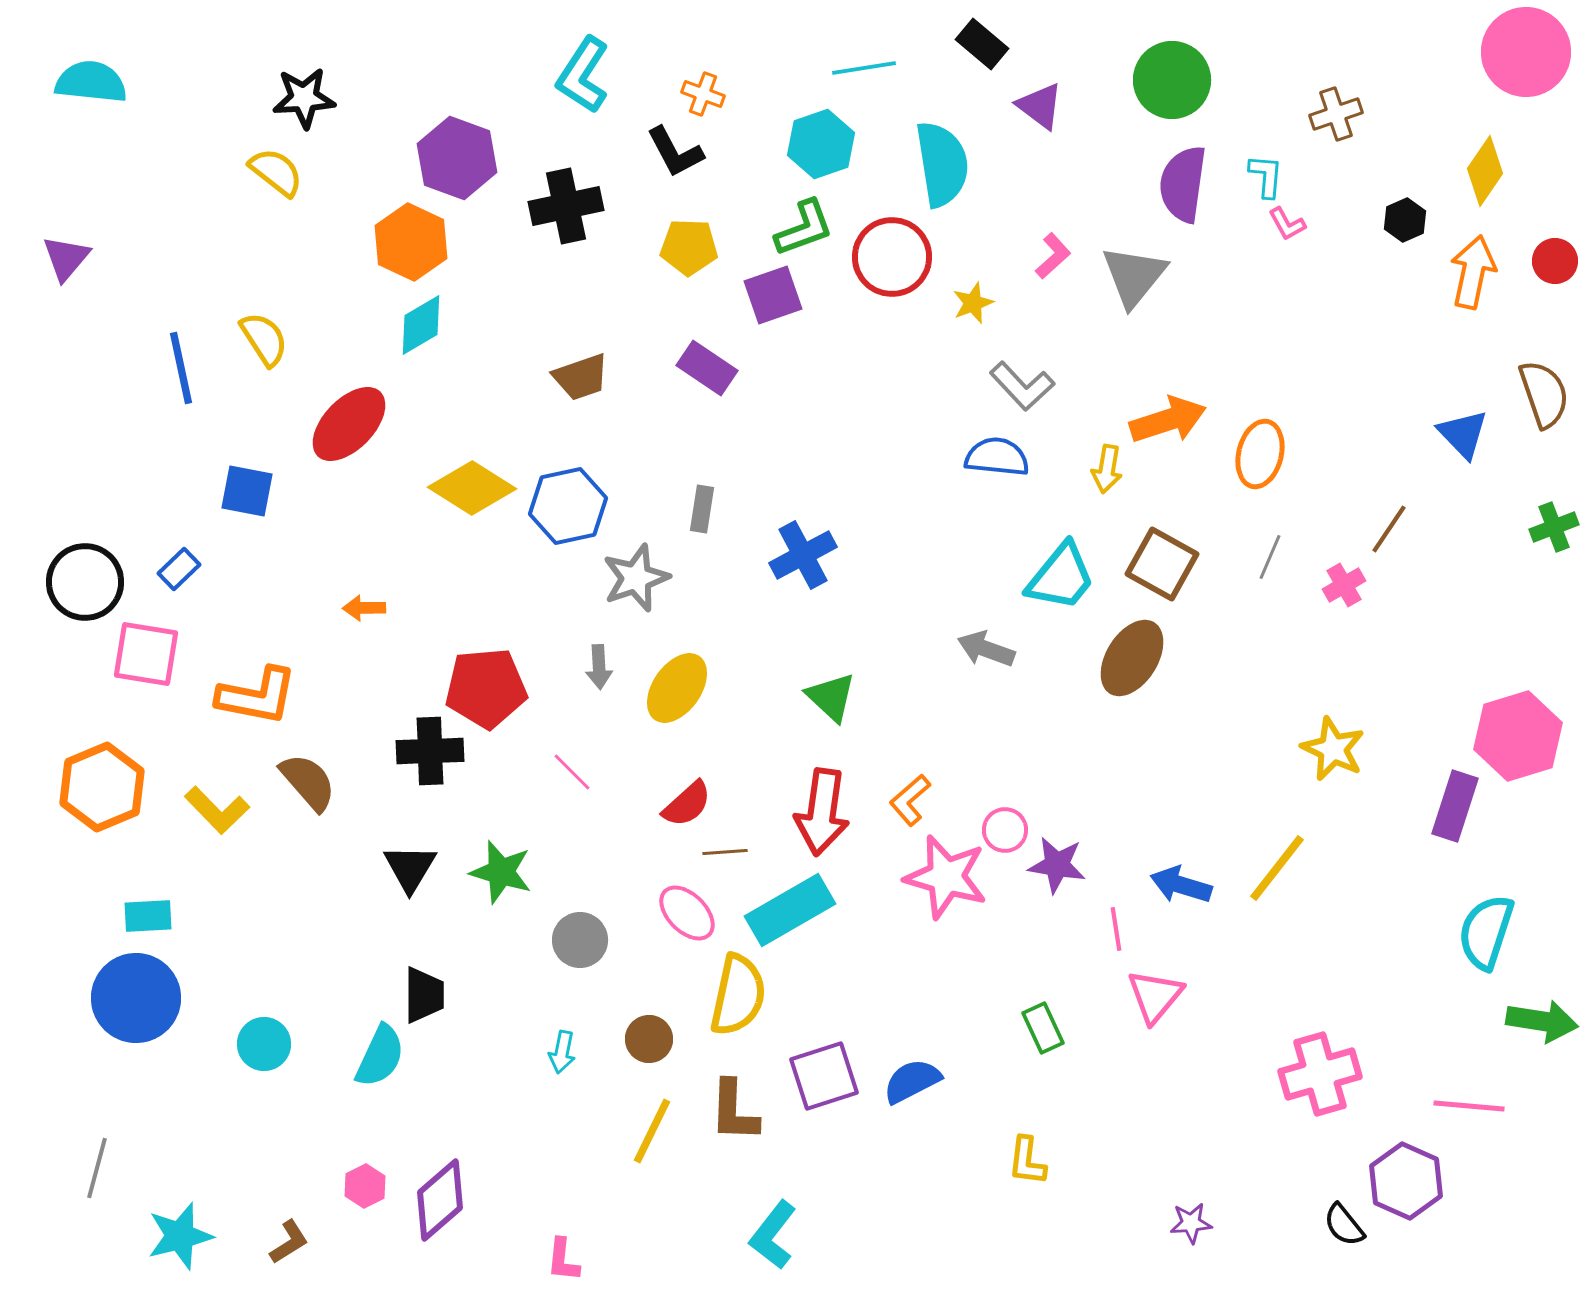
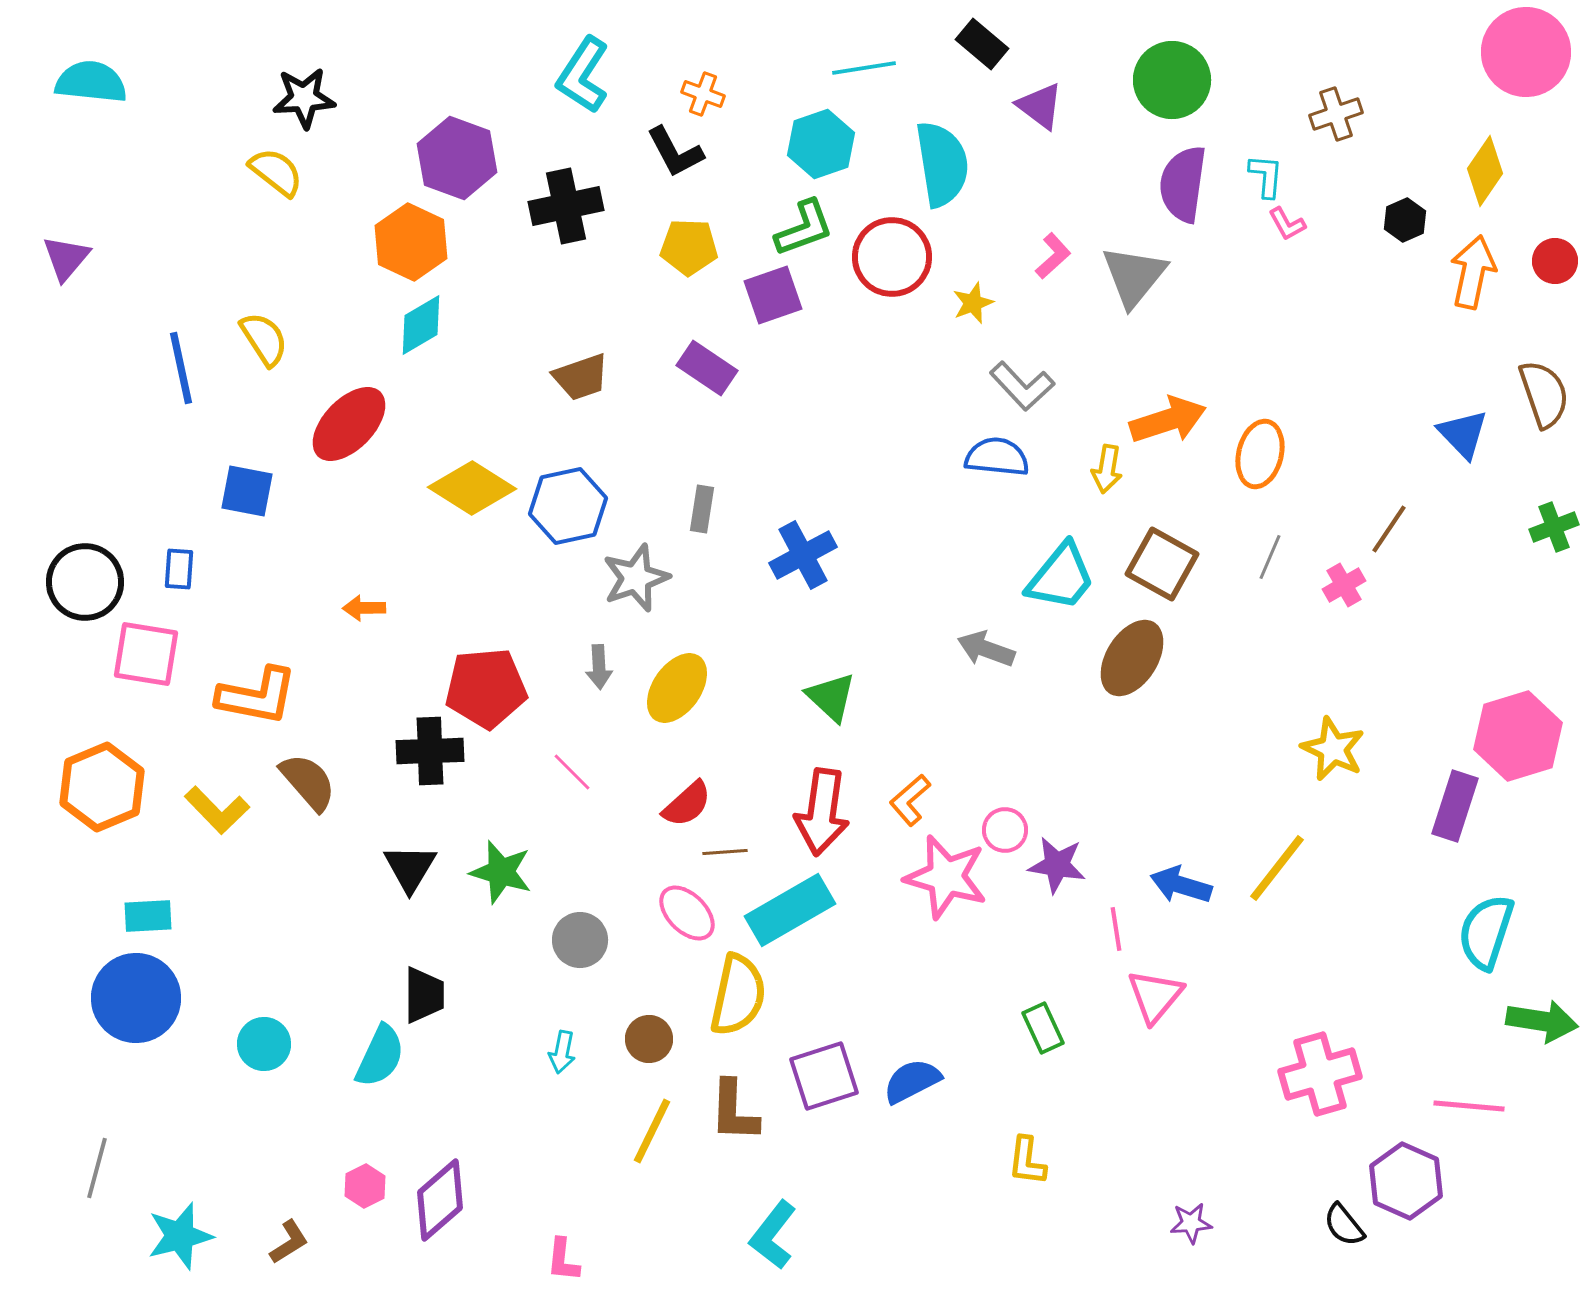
blue rectangle at (179, 569): rotated 42 degrees counterclockwise
